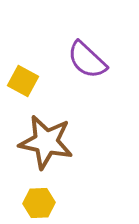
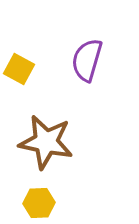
purple semicircle: rotated 63 degrees clockwise
yellow square: moved 4 px left, 12 px up
